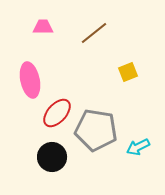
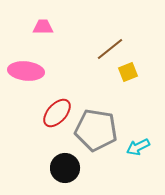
brown line: moved 16 px right, 16 px down
pink ellipse: moved 4 px left, 9 px up; rotated 72 degrees counterclockwise
black circle: moved 13 px right, 11 px down
